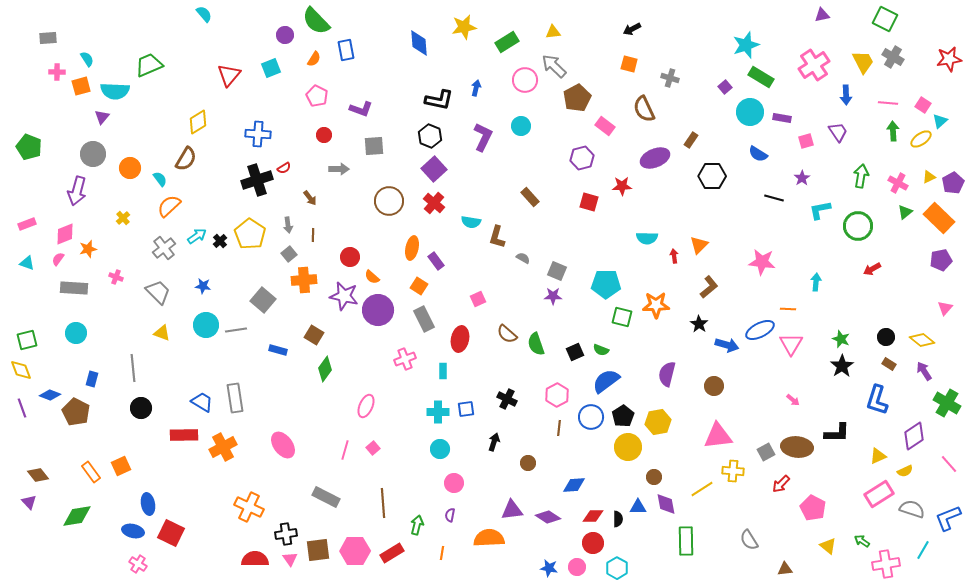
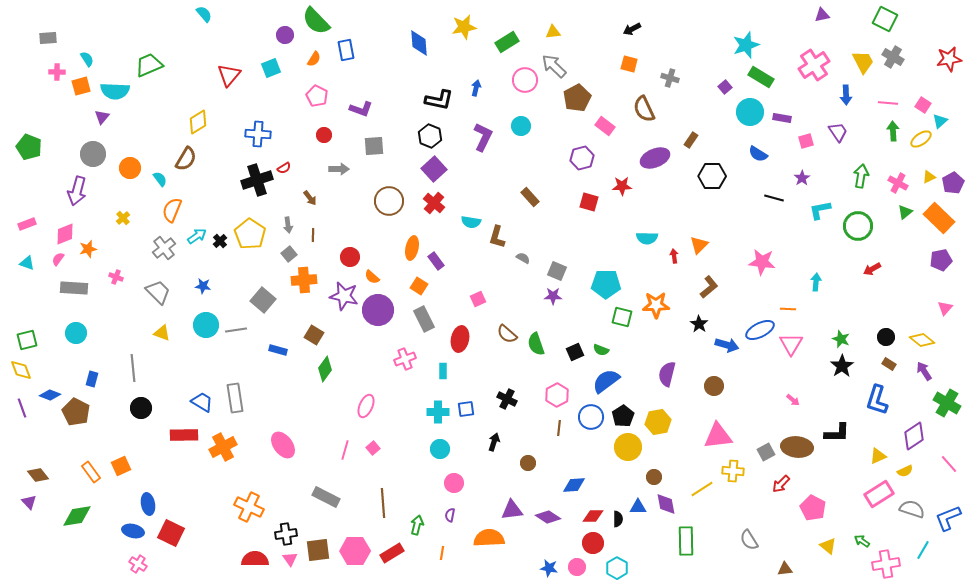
orange semicircle at (169, 206): moved 3 px right, 4 px down; rotated 25 degrees counterclockwise
